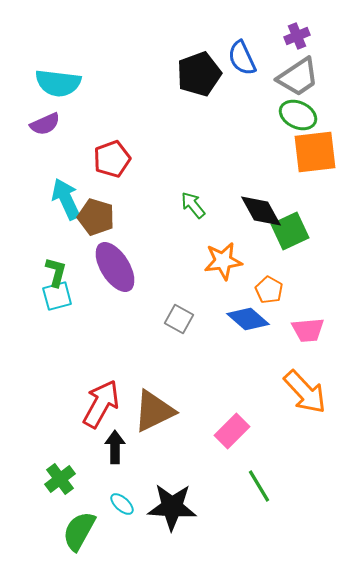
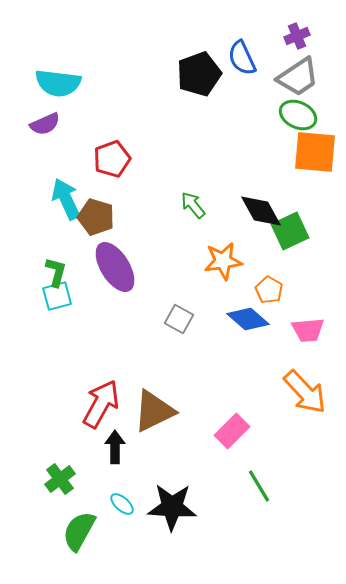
orange square: rotated 12 degrees clockwise
